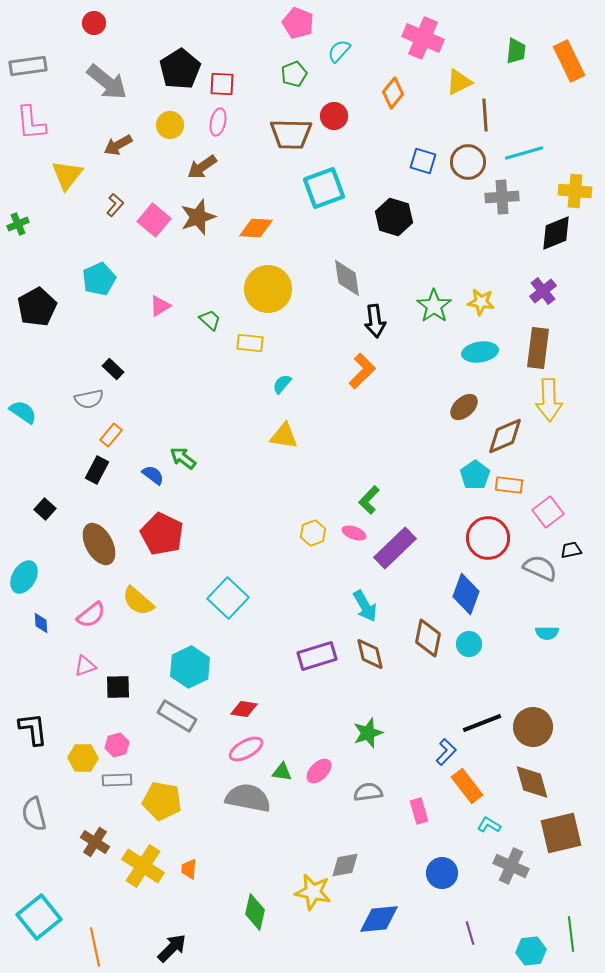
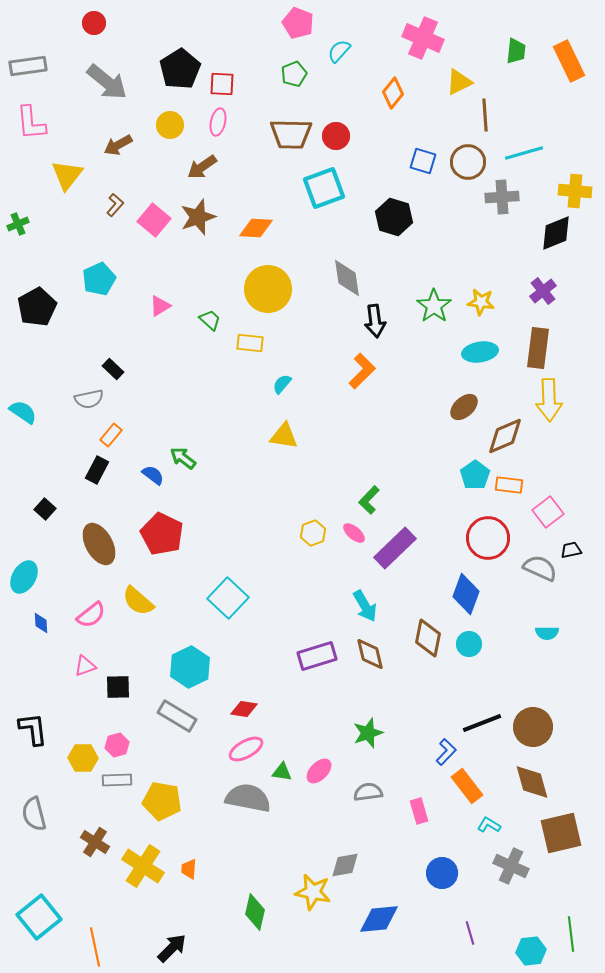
red circle at (334, 116): moved 2 px right, 20 px down
pink ellipse at (354, 533): rotated 20 degrees clockwise
